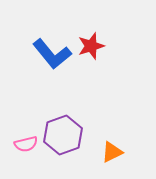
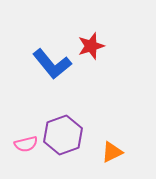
blue L-shape: moved 10 px down
